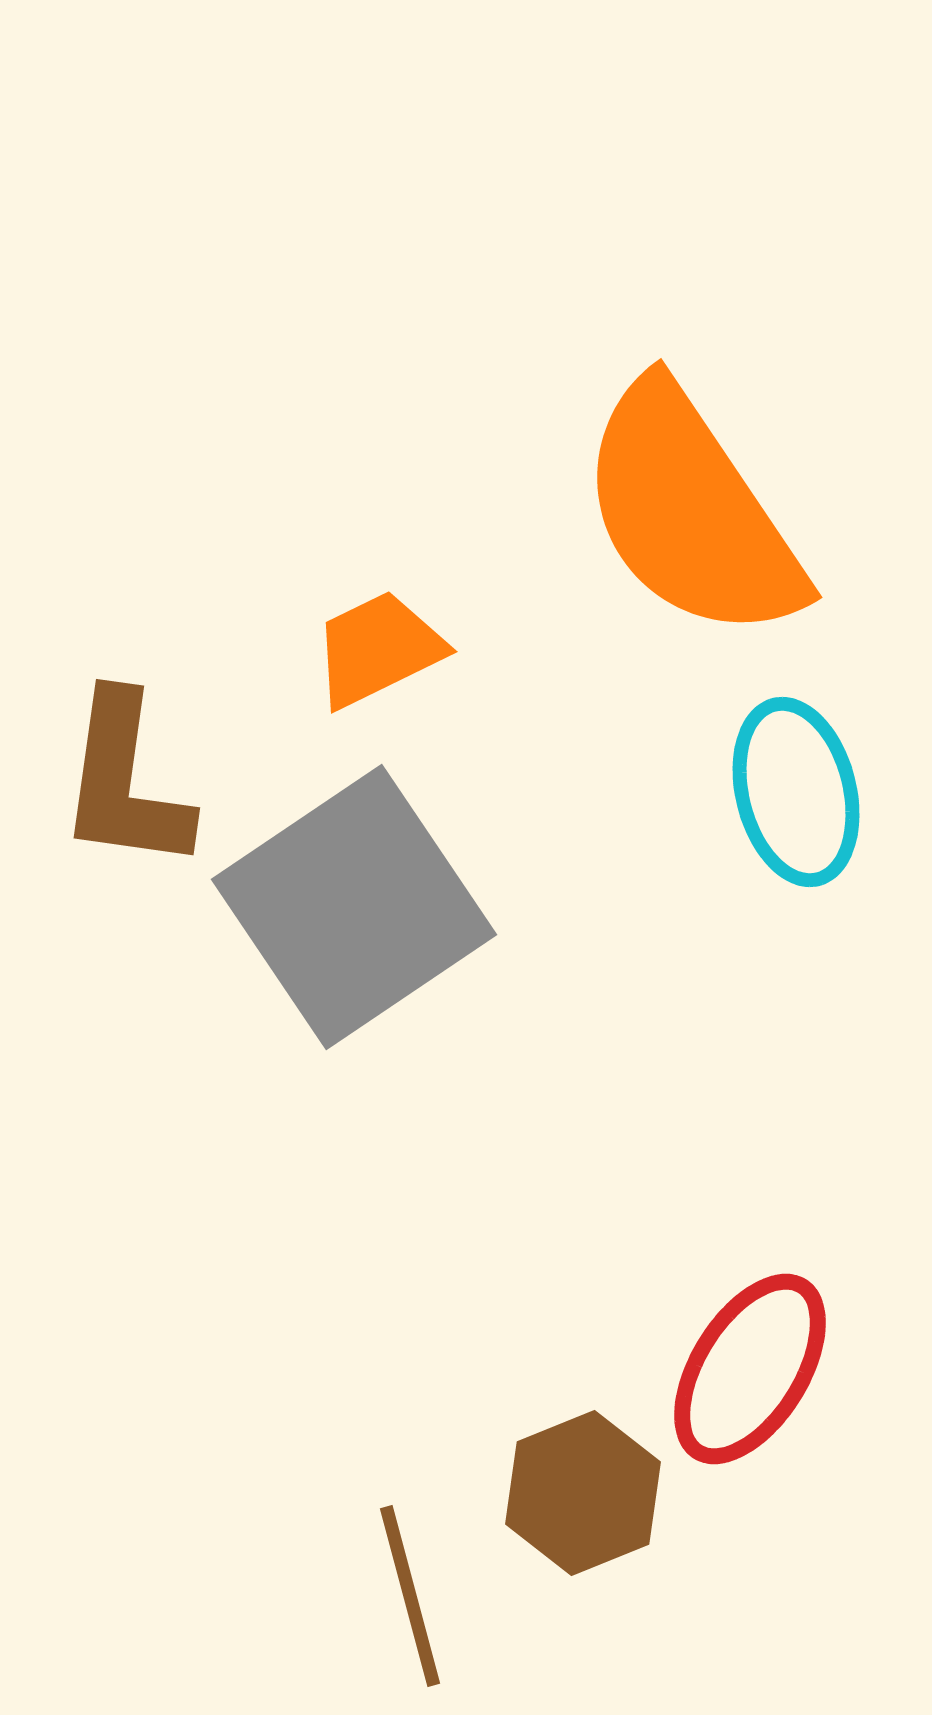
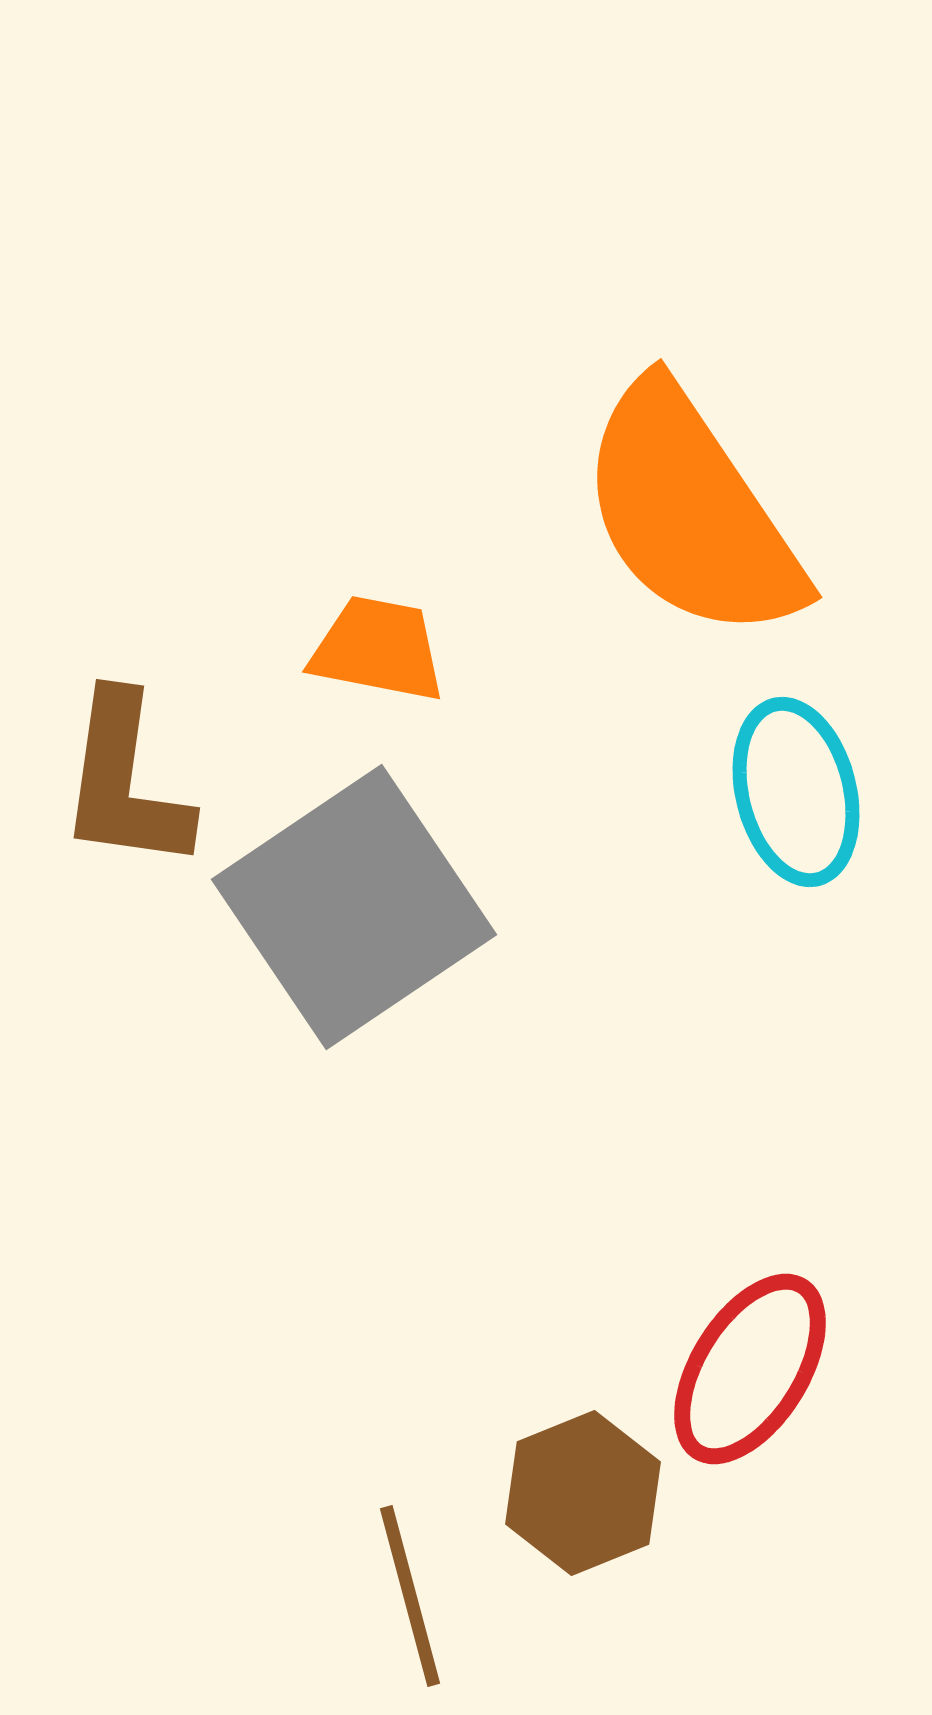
orange trapezoid: rotated 37 degrees clockwise
